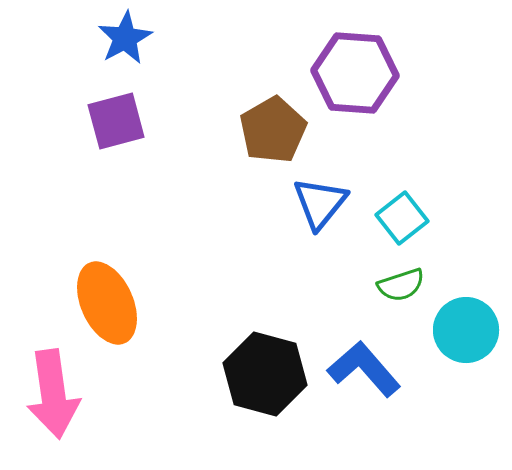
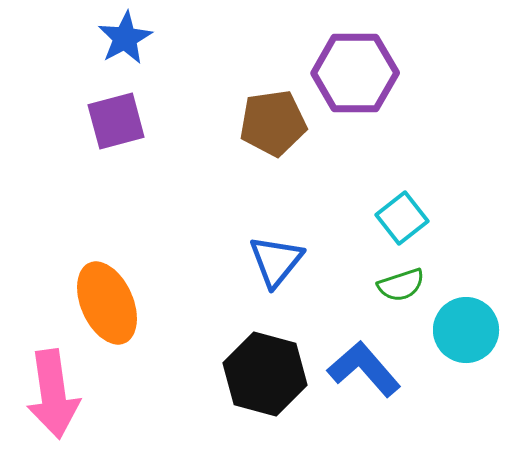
purple hexagon: rotated 4 degrees counterclockwise
brown pentagon: moved 7 px up; rotated 22 degrees clockwise
blue triangle: moved 44 px left, 58 px down
